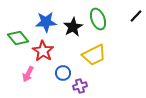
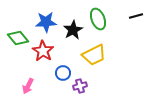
black line: rotated 32 degrees clockwise
black star: moved 3 px down
pink arrow: moved 12 px down
